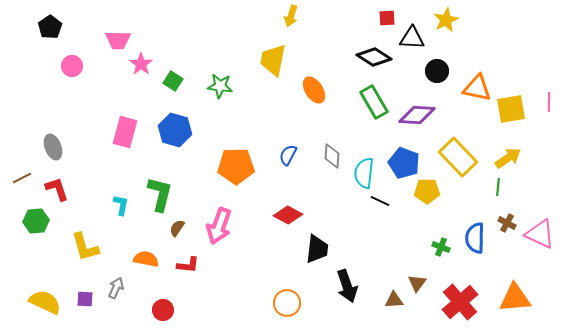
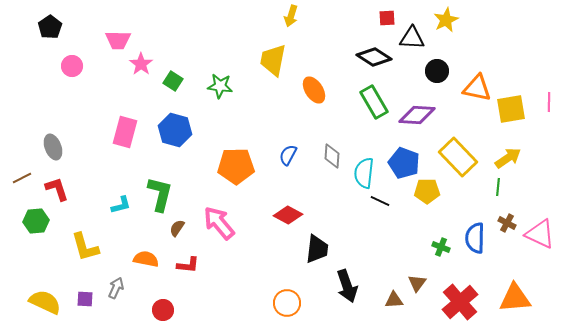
cyan L-shape at (121, 205): rotated 65 degrees clockwise
pink arrow at (219, 226): moved 3 px up; rotated 120 degrees clockwise
